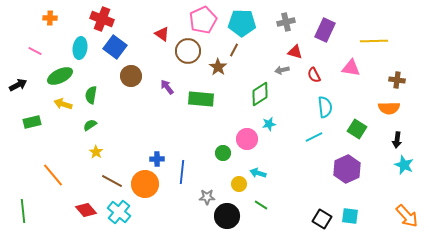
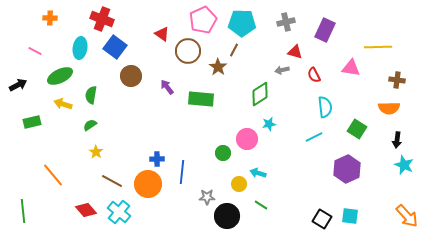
yellow line at (374, 41): moved 4 px right, 6 px down
orange circle at (145, 184): moved 3 px right
